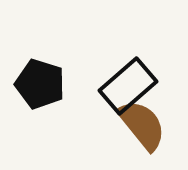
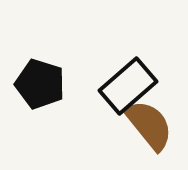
brown semicircle: moved 7 px right
